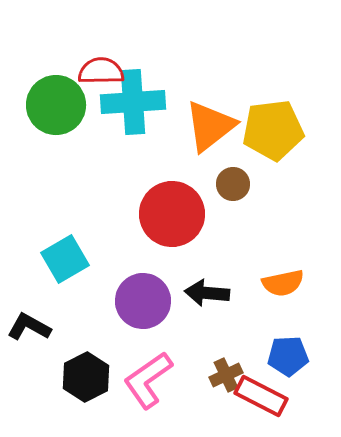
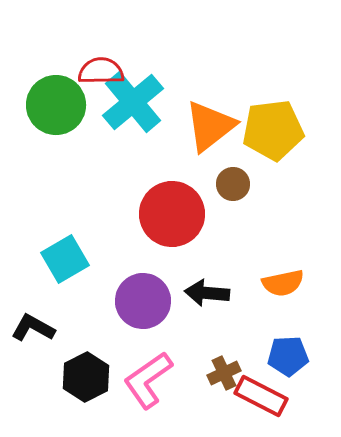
cyan cross: rotated 36 degrees counterclockwise
black L-shape: moved 4 px right, 1 px down
brown cross: moved 2 px left, 2 px up
